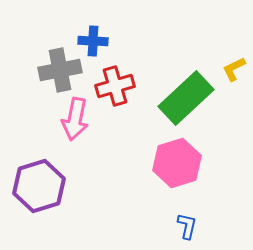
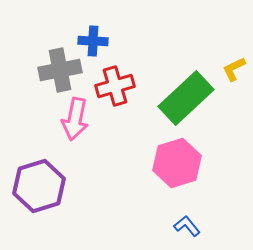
blue L-shape: rotated 52 degrees counterclockwise
